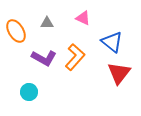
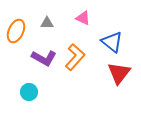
orange ellipse: rotated 55 degrees clockwise
